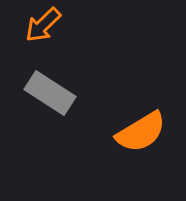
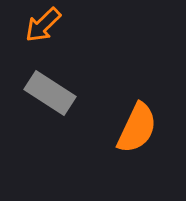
orange semicircle: moved 4 px left, 4 px up; rotated 34 degrees counterclockwise
